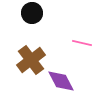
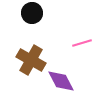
pink line: rotated 30 degrees counterclockwise
brown cross: rotated 24 degrees counterclockwise
